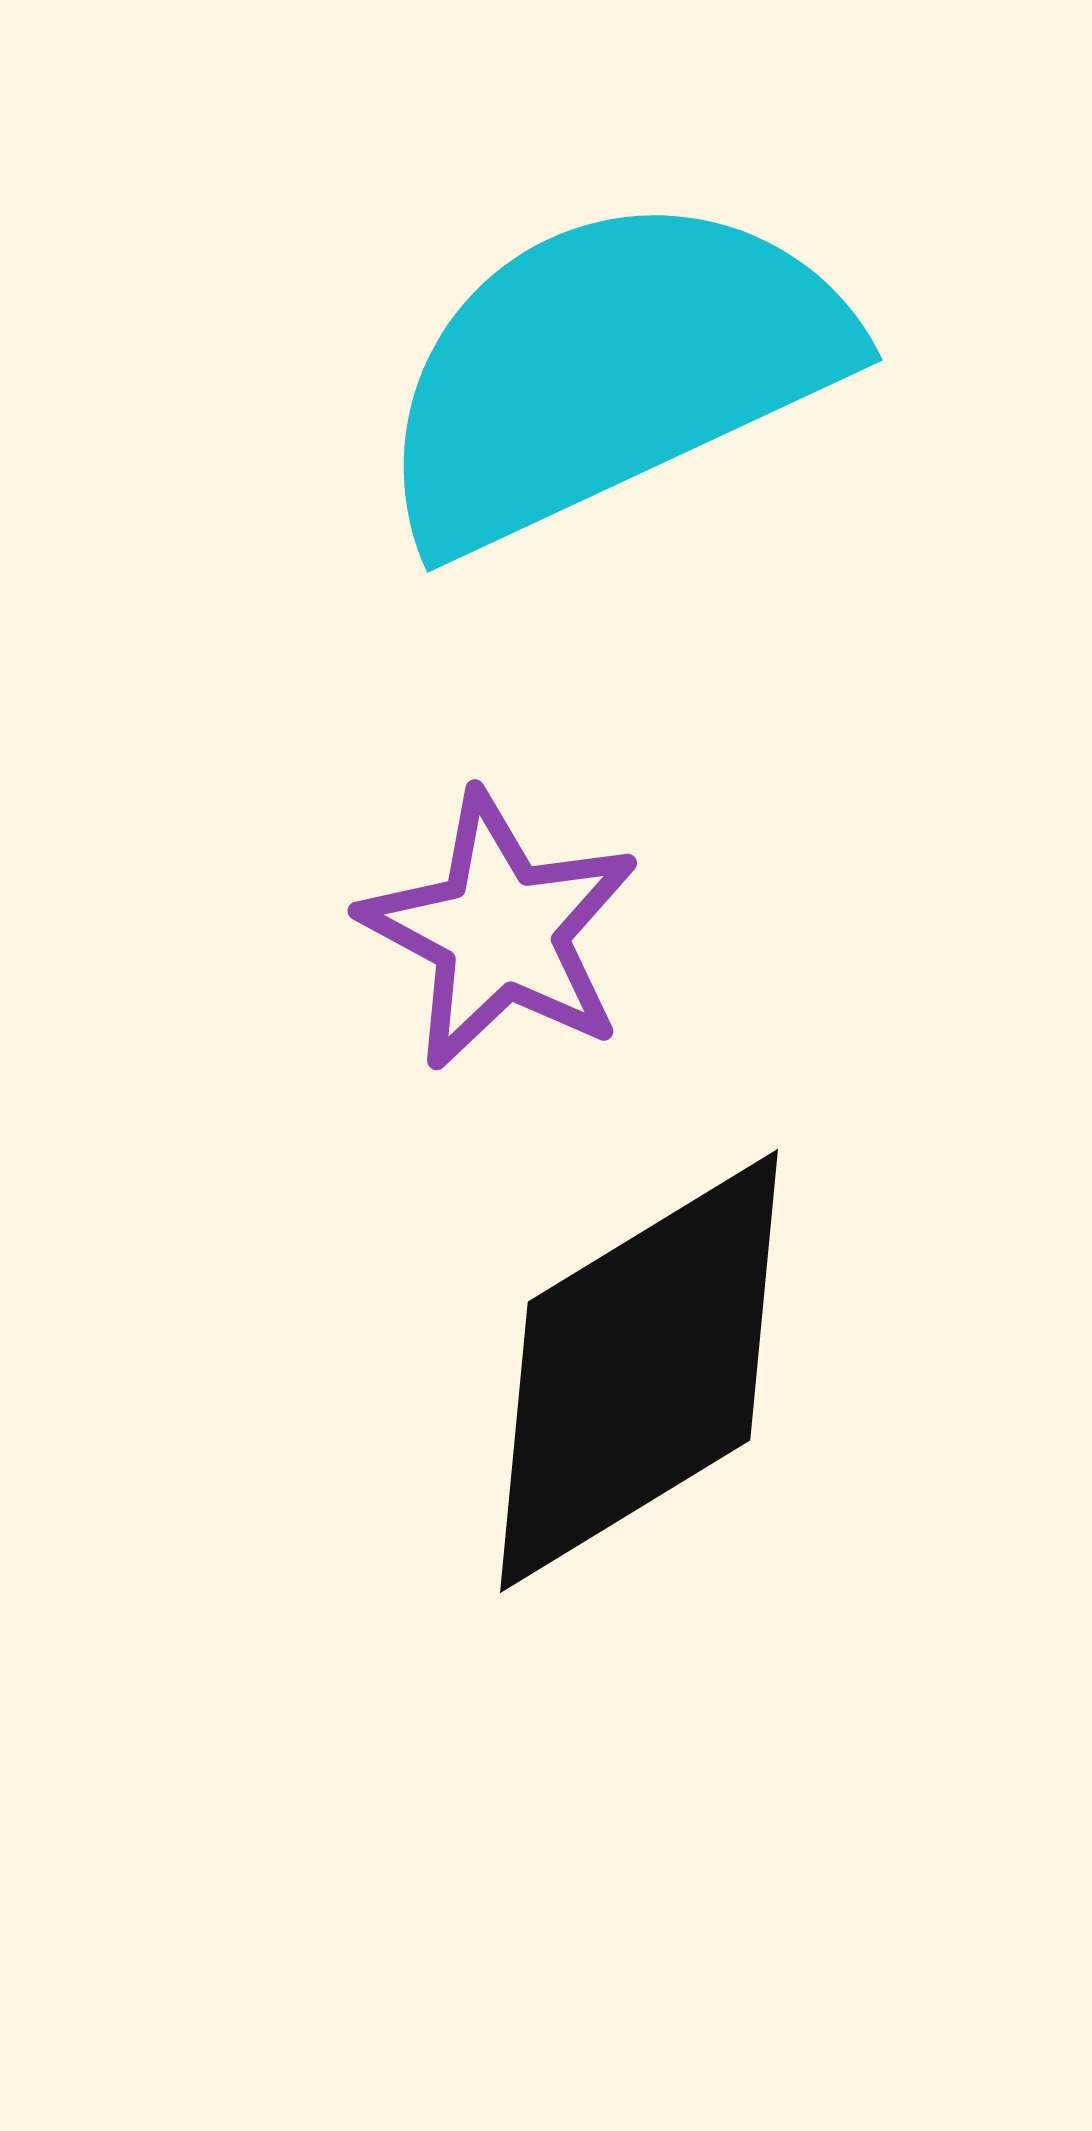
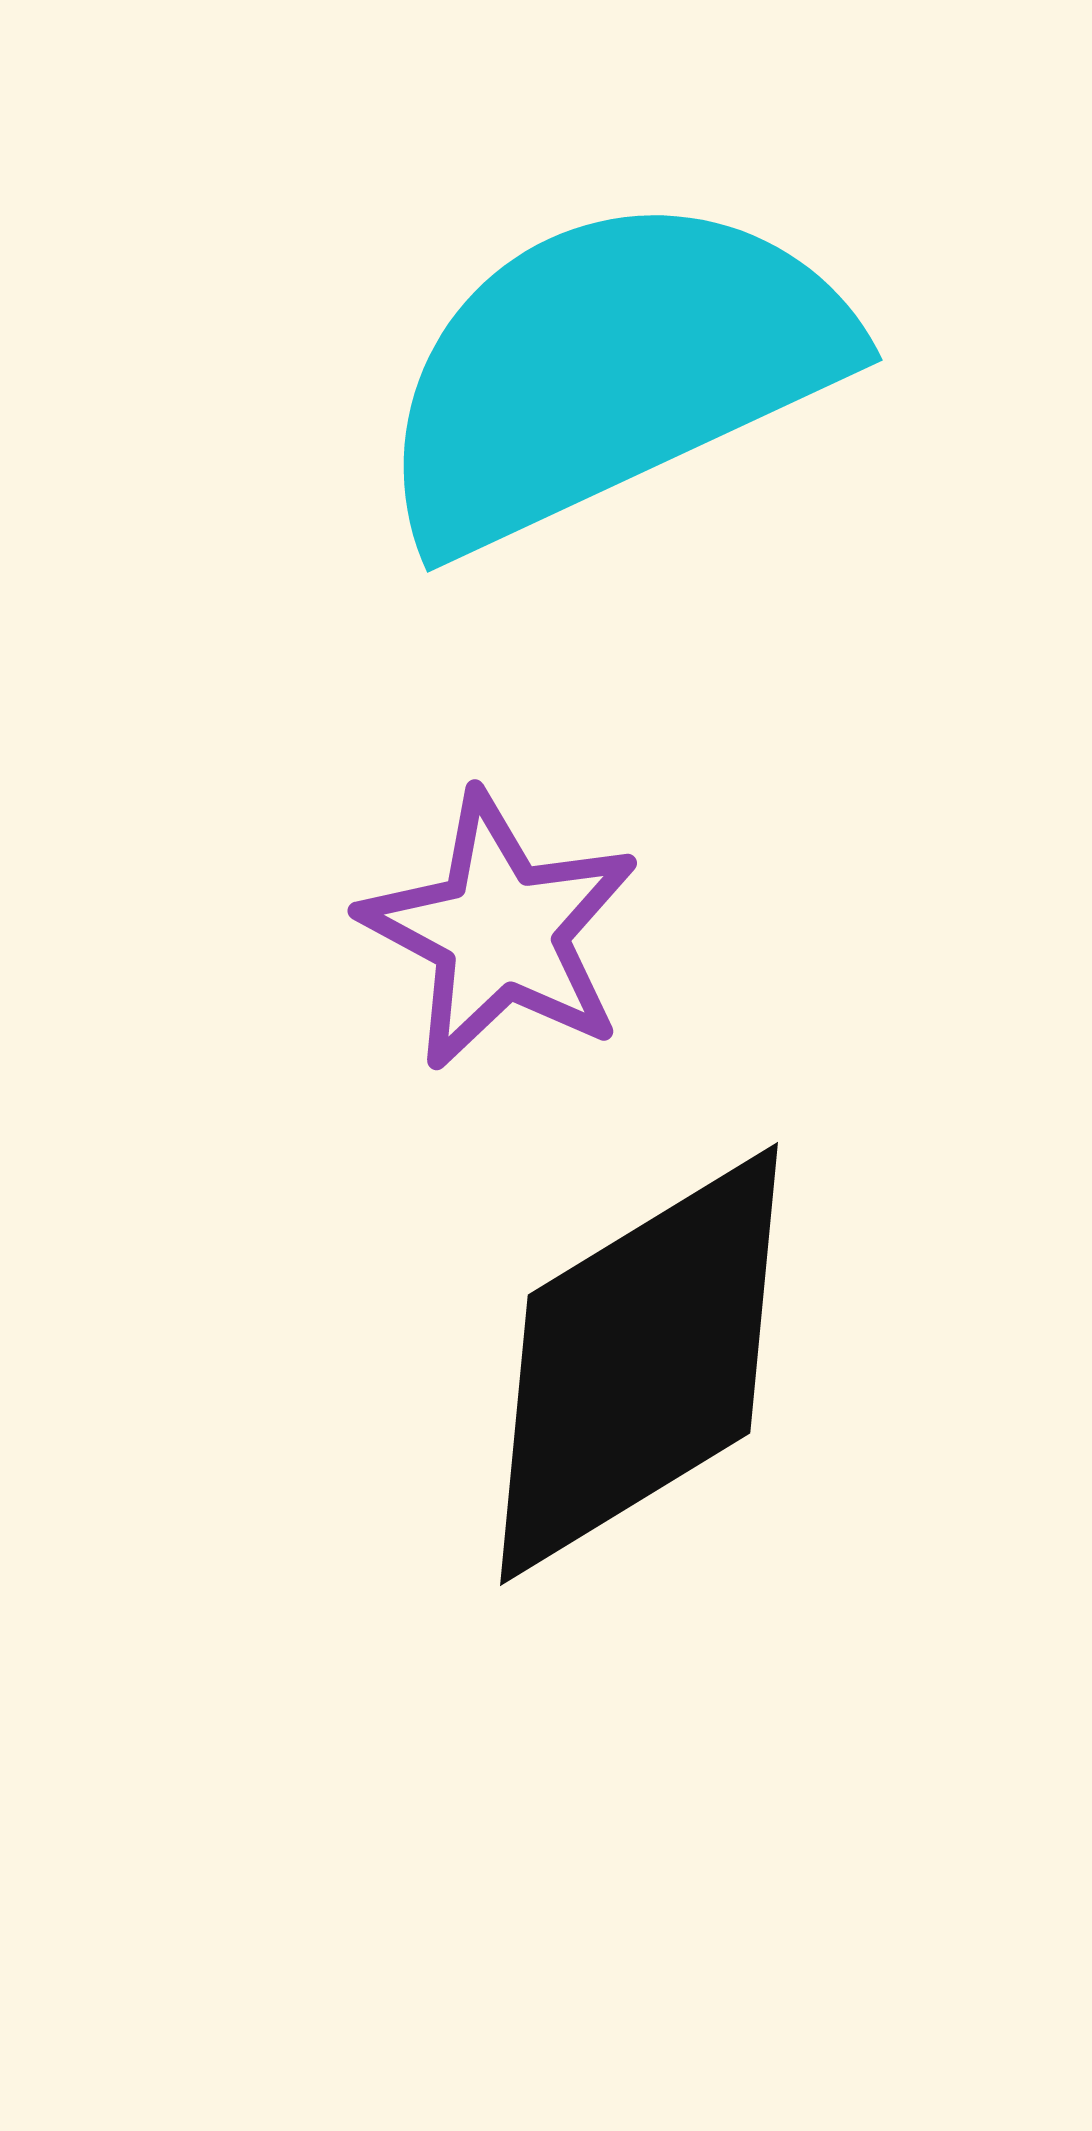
black diamond: moved 7 px up
